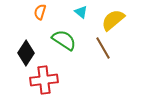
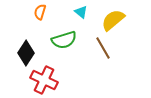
green semicircle: rotated 130 degrees clockwise
red cross: rotated 32 degrees clockwise
